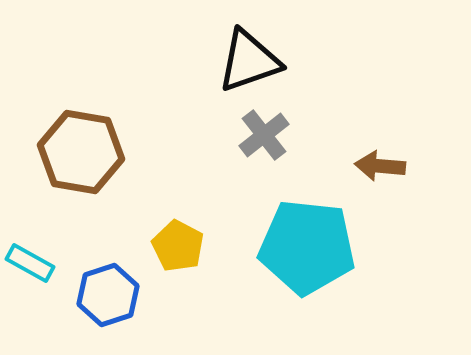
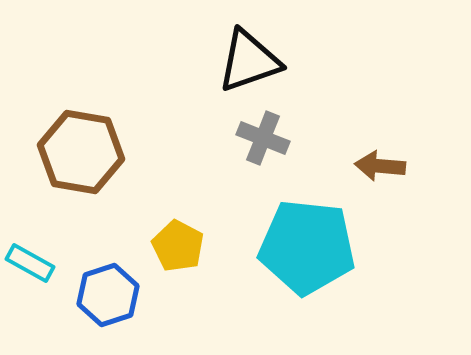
gray cross: moved 1 px left, 3 px down; rotated 30 degrees counterclockwise
